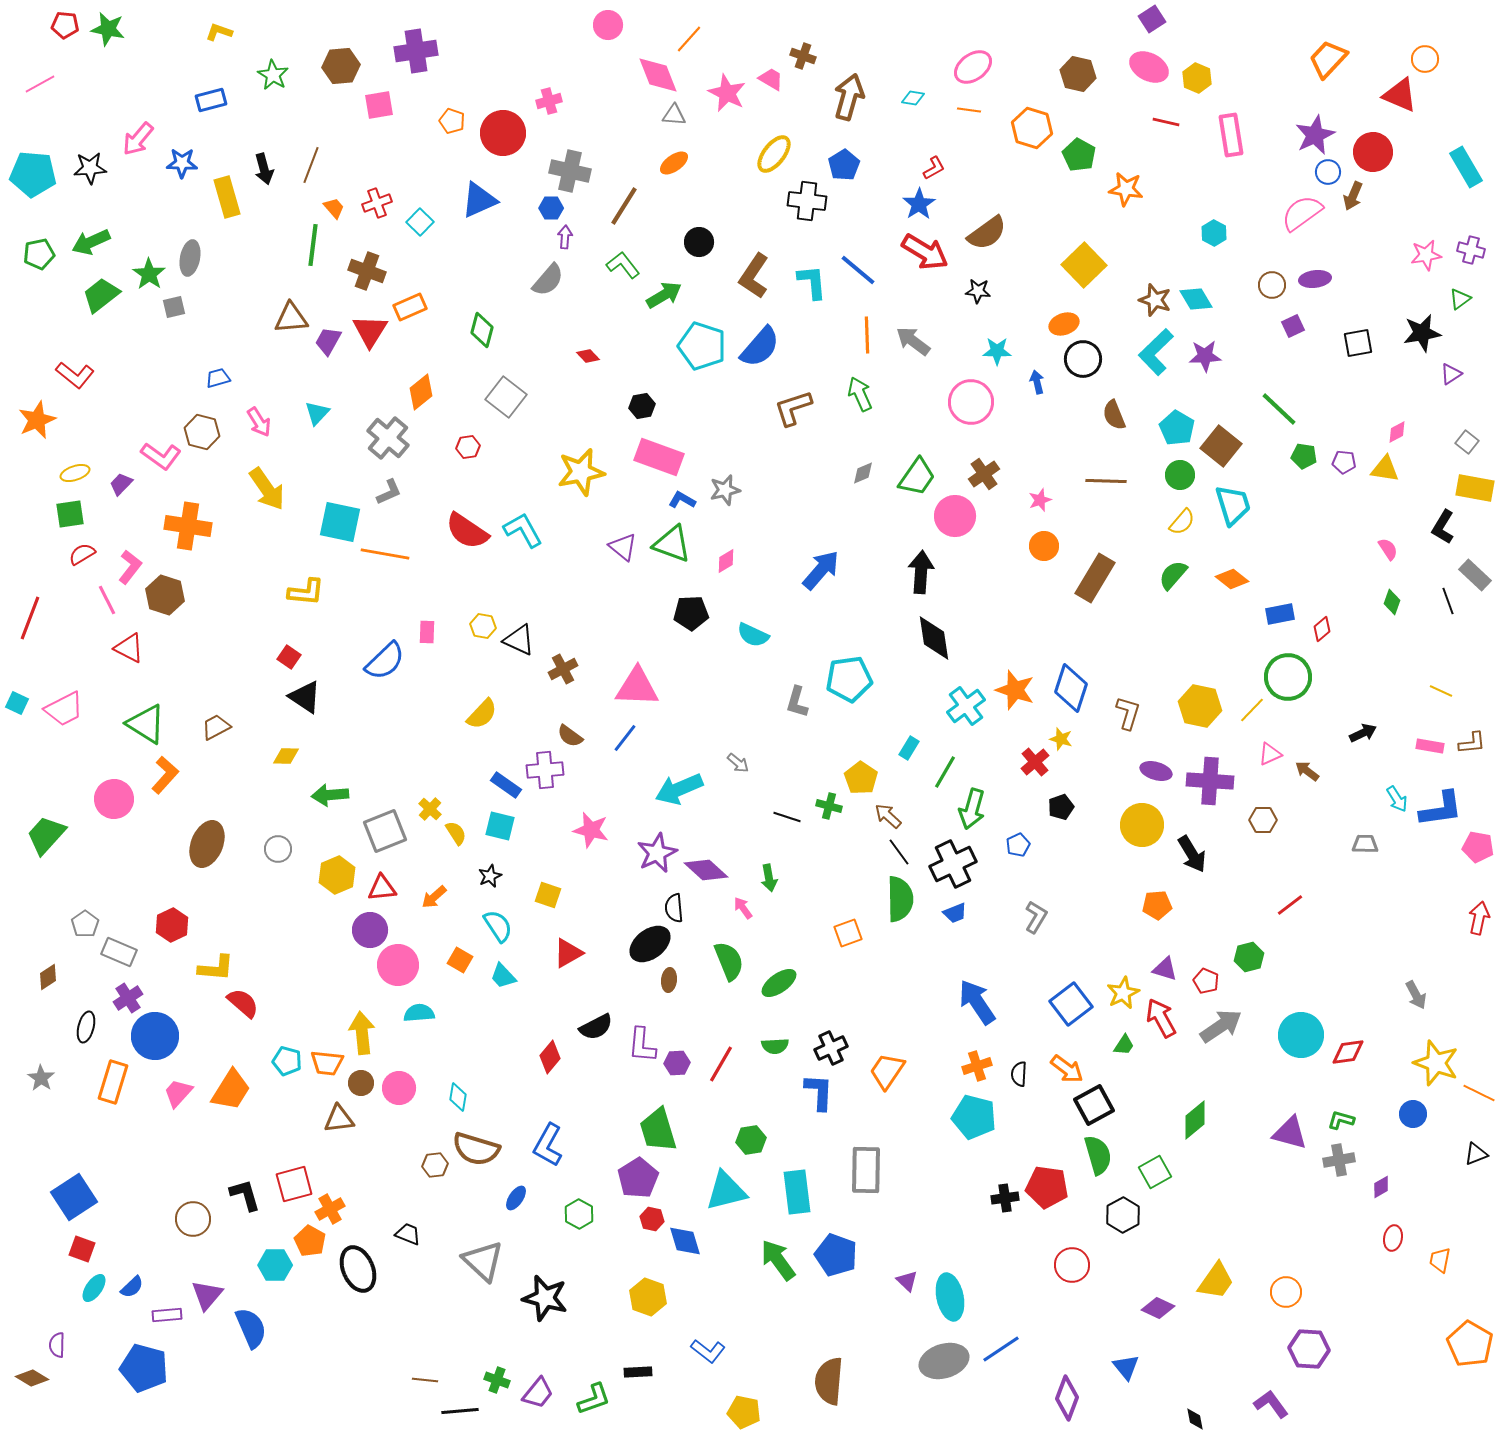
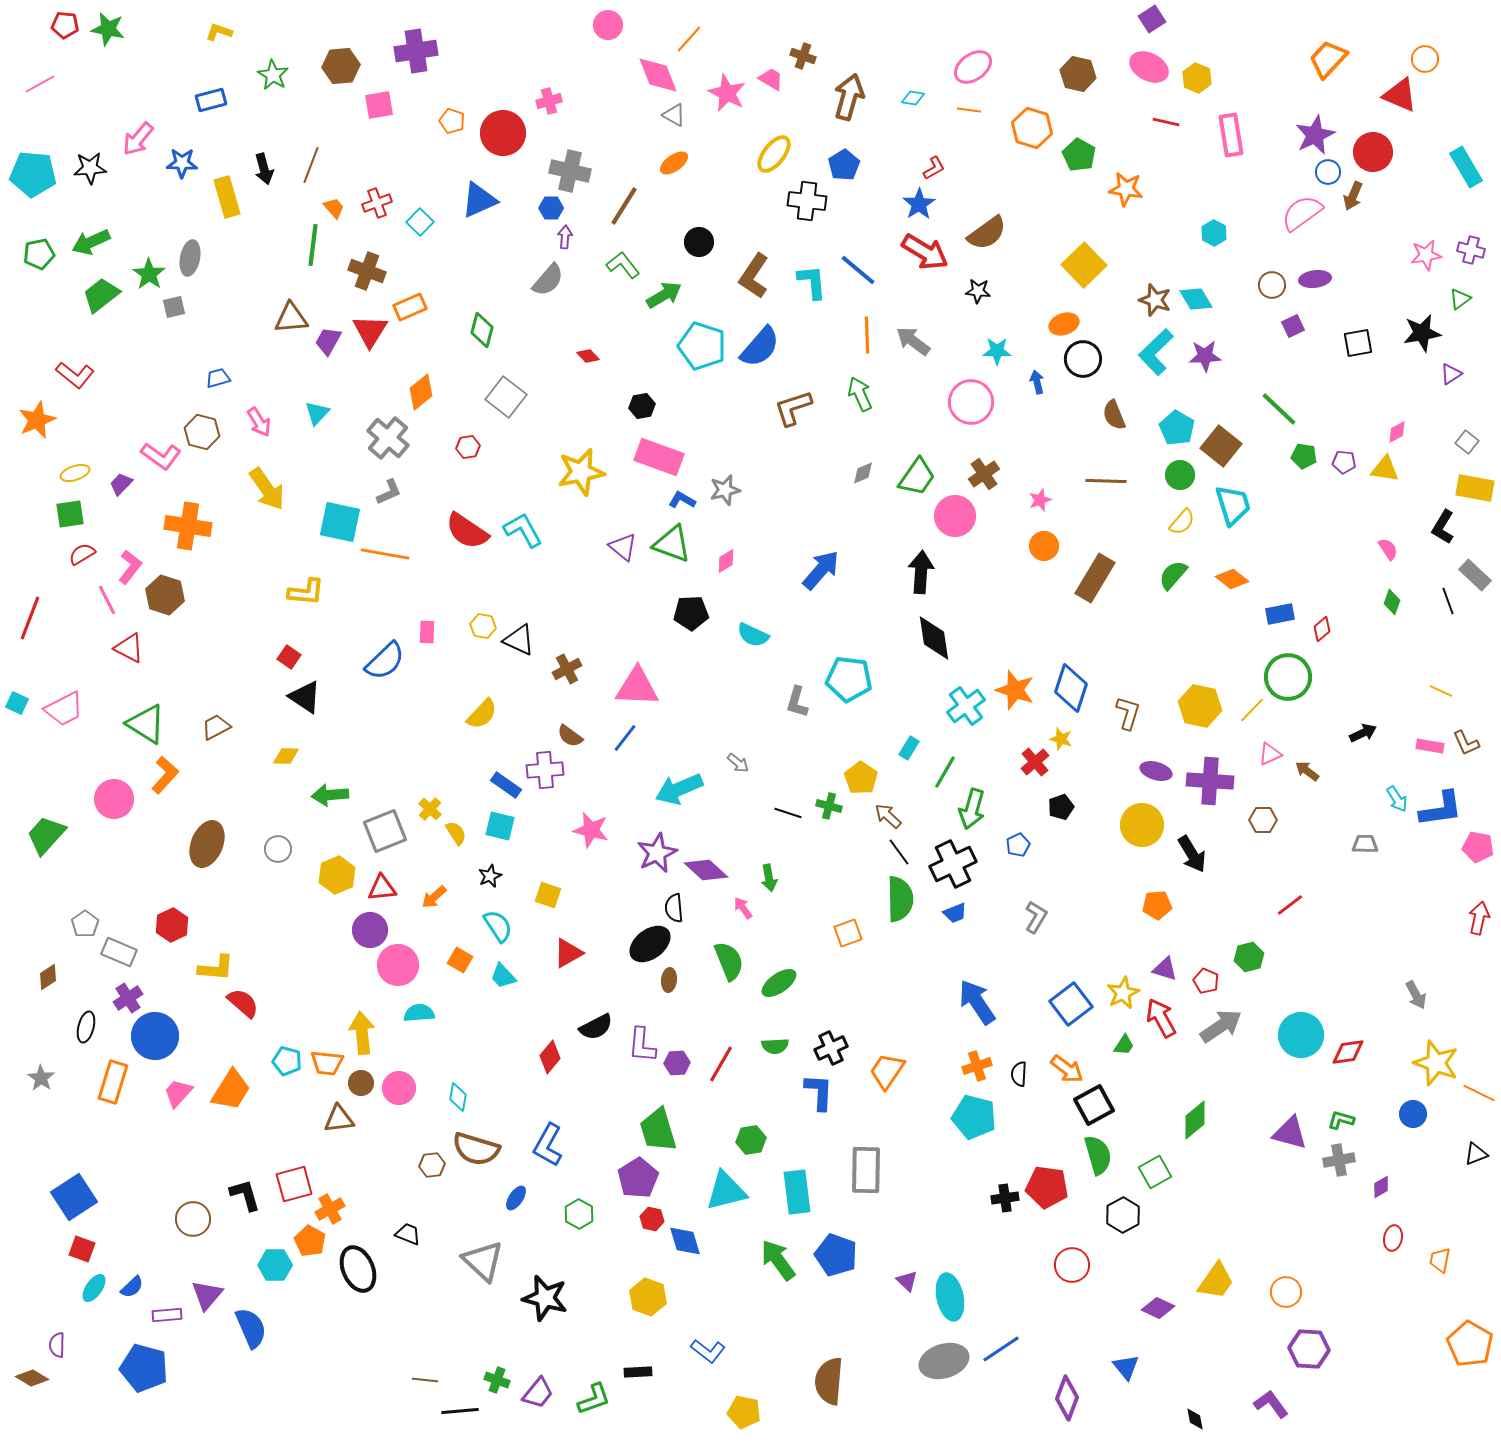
gray triangle at (674, 115): rotated 25 degrees clockwise
brown cross at (563, 669): moved 4 px right
cyan pentagon at (849, 679): rotated 15 degrees clockwise
brown L-shape at (1472, 743): moved 6 px left; rotated 72 degrees clockwise
black line at (787, 817): moved 1 px right, 4 px up
brown hexagon at (435, 1165): moved 3 px left
